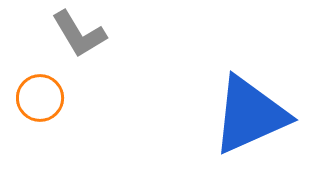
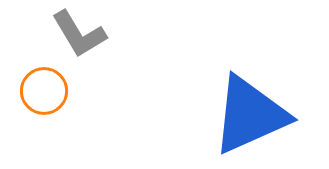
orange circle: moved 4 px right, 7 px up
